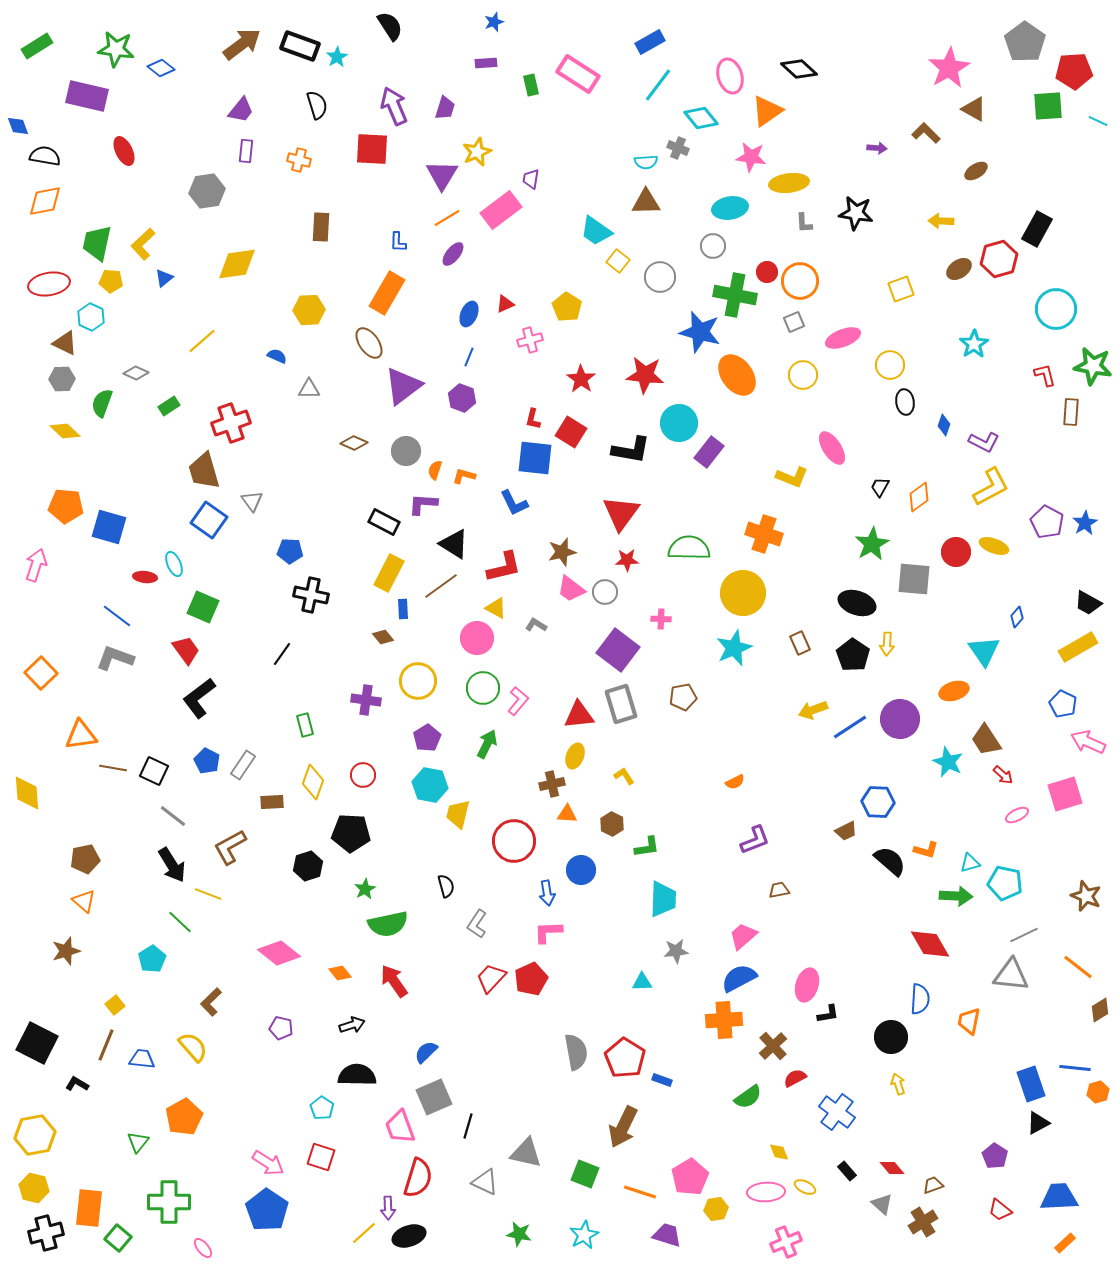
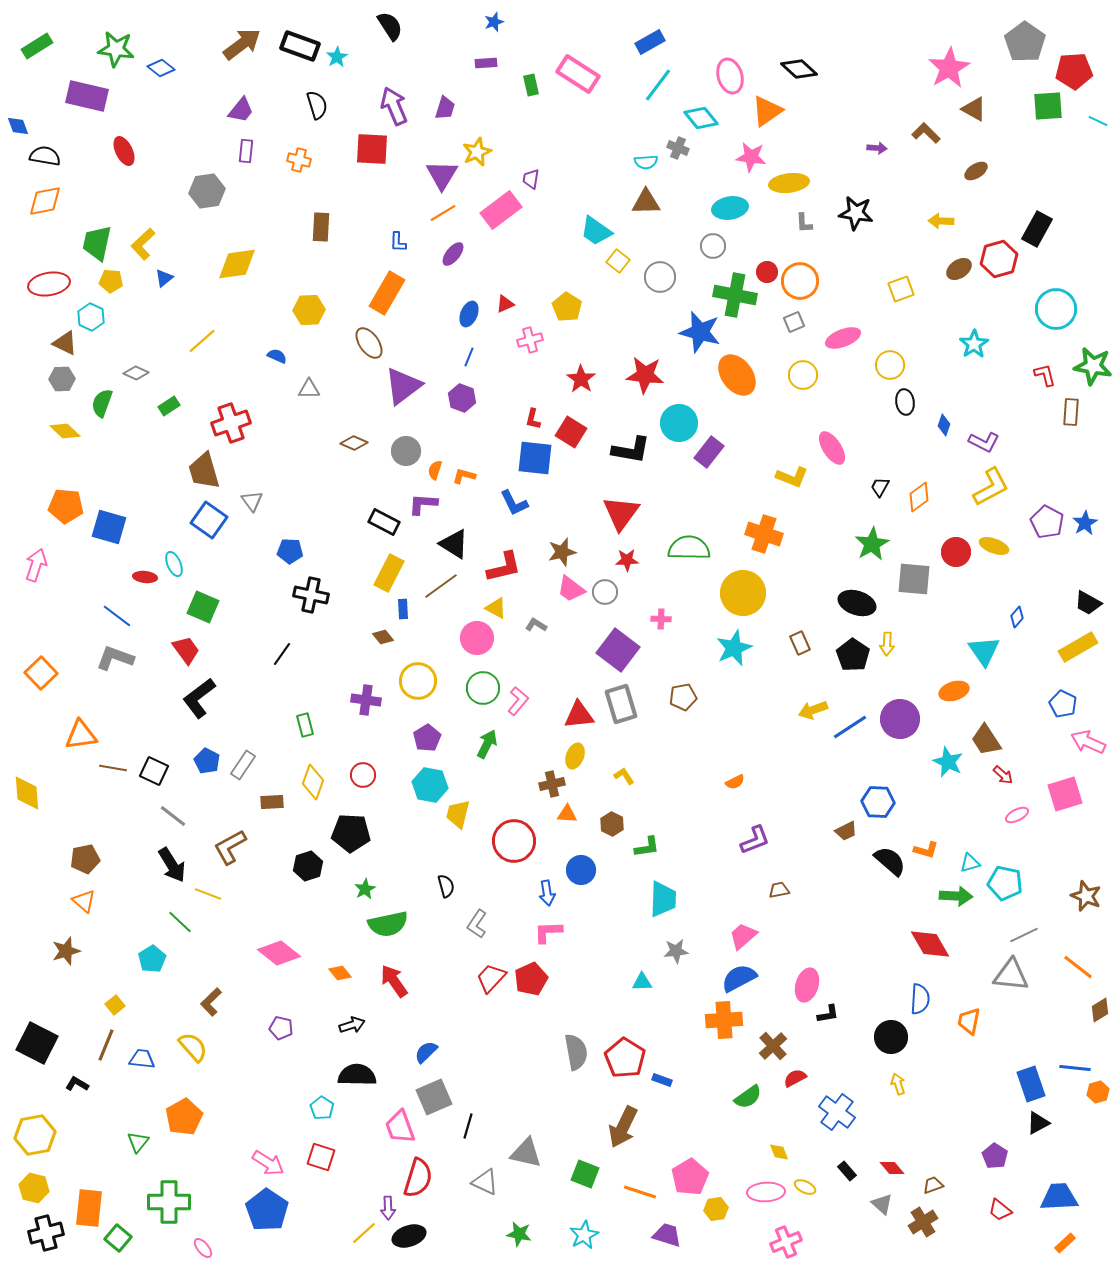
orange line at (447, 218): moved 4 px left, 5 px up
